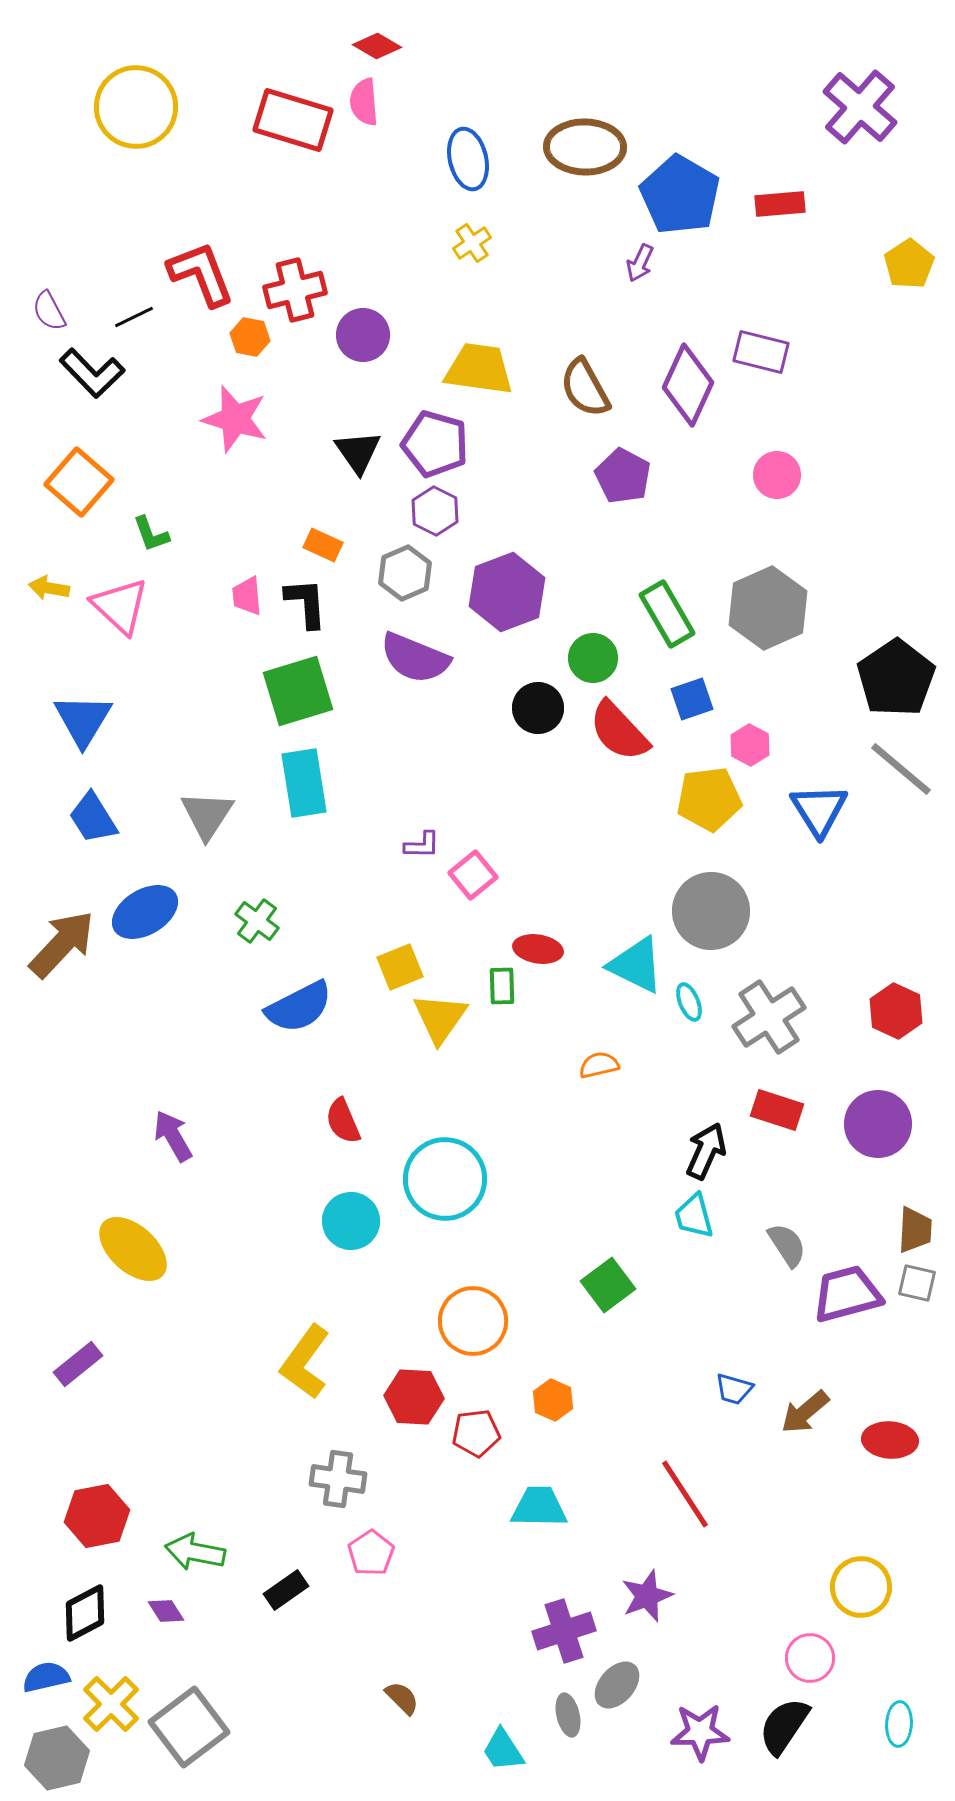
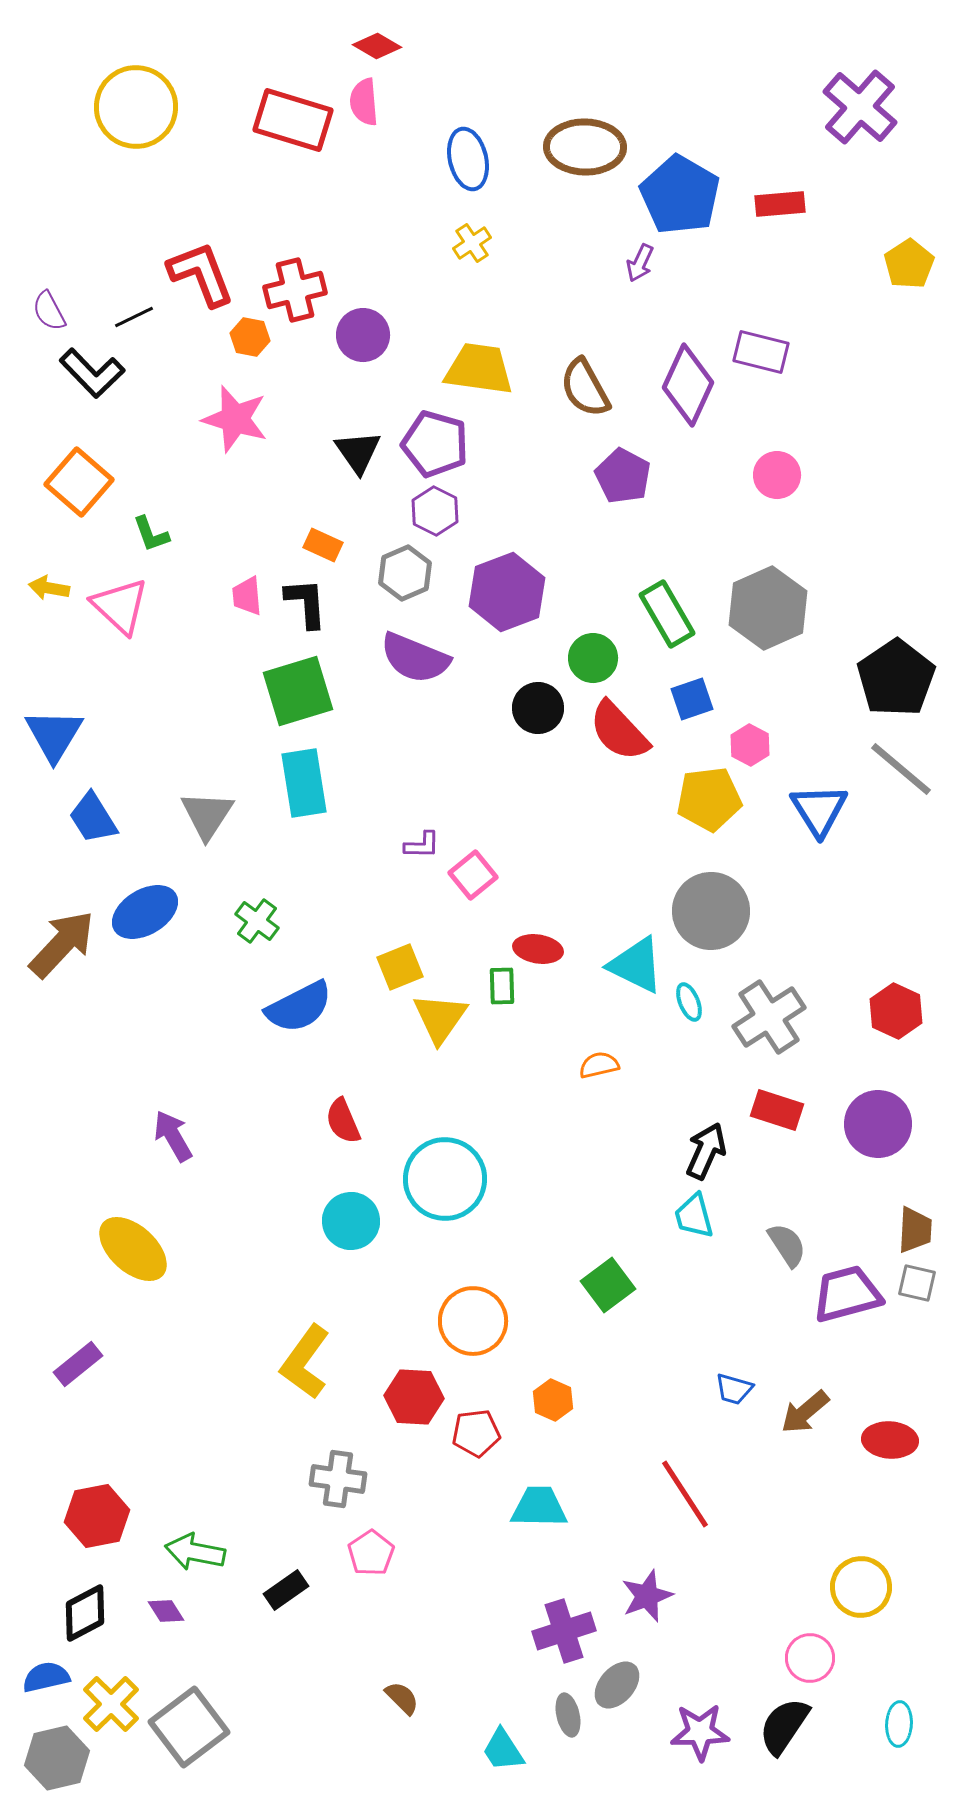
blue triangle at (83, 720): moved 29 px left, 15 px down
